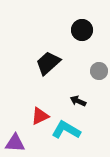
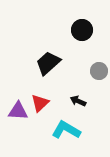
red triangle: moved 13 px up; rotated 18 degrees counterclockwise
purple triangle: moved 3 px right, 32 px up
